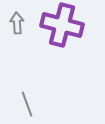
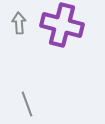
gray arrow: moved 2 px right
